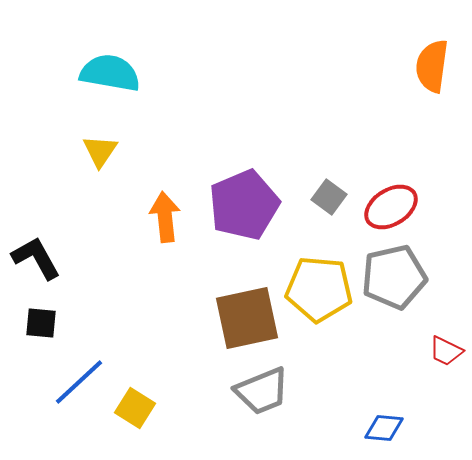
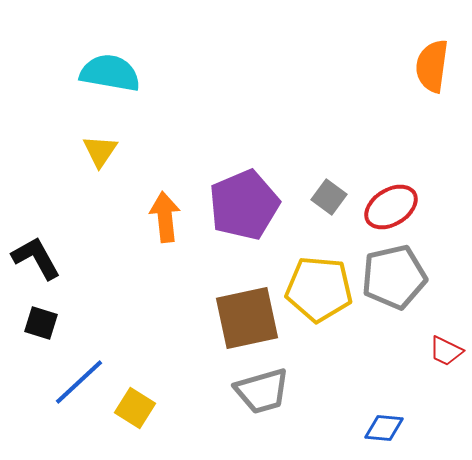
black square: rotated 12 degrees clockwise
gray trapezoid: rotated 6 degrees clockwise
